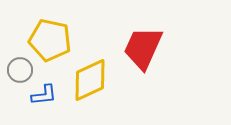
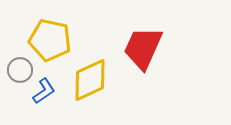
blue L-shape: moved 4 px up; rotated 28 degrees counterclockwise
